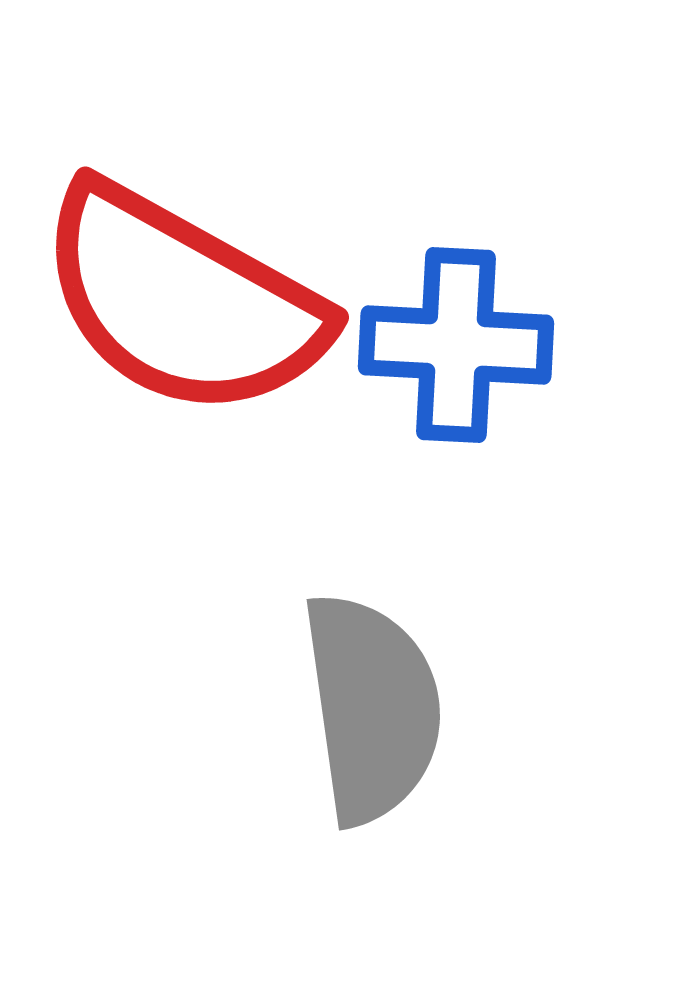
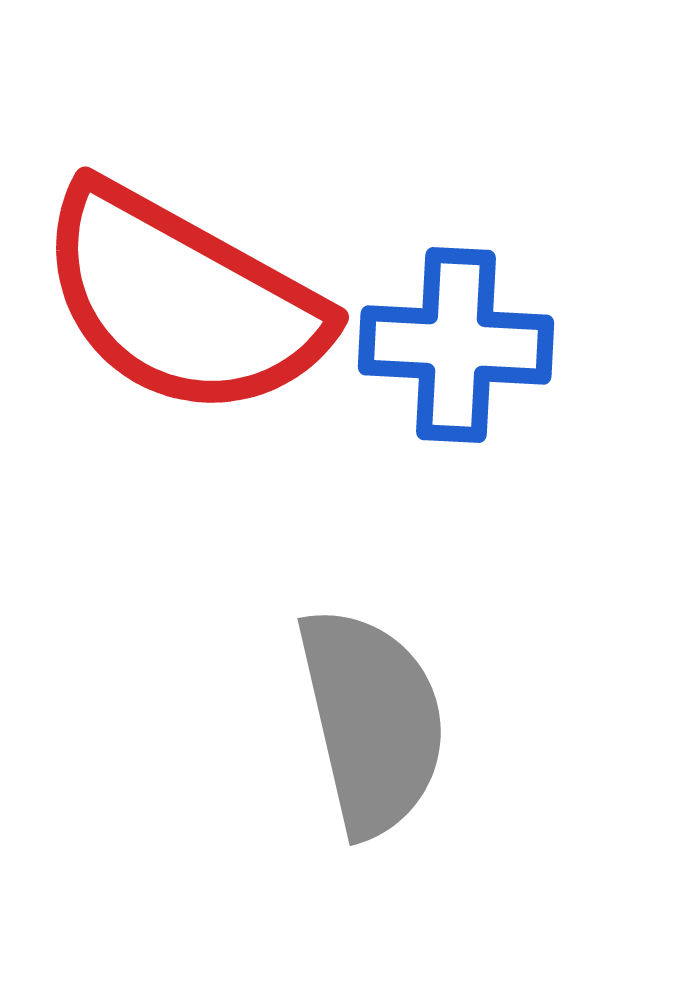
gray semicircle: moved 13 px down; rotated 5 degrees counterclockwise
